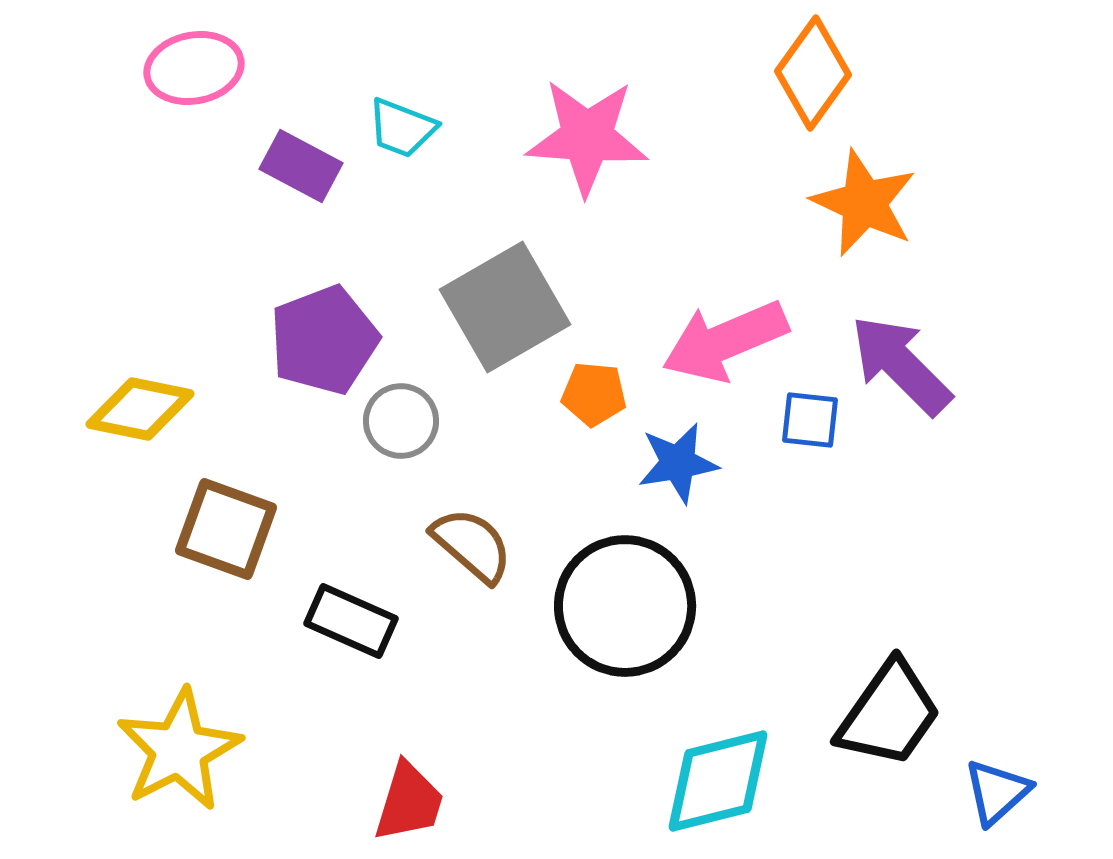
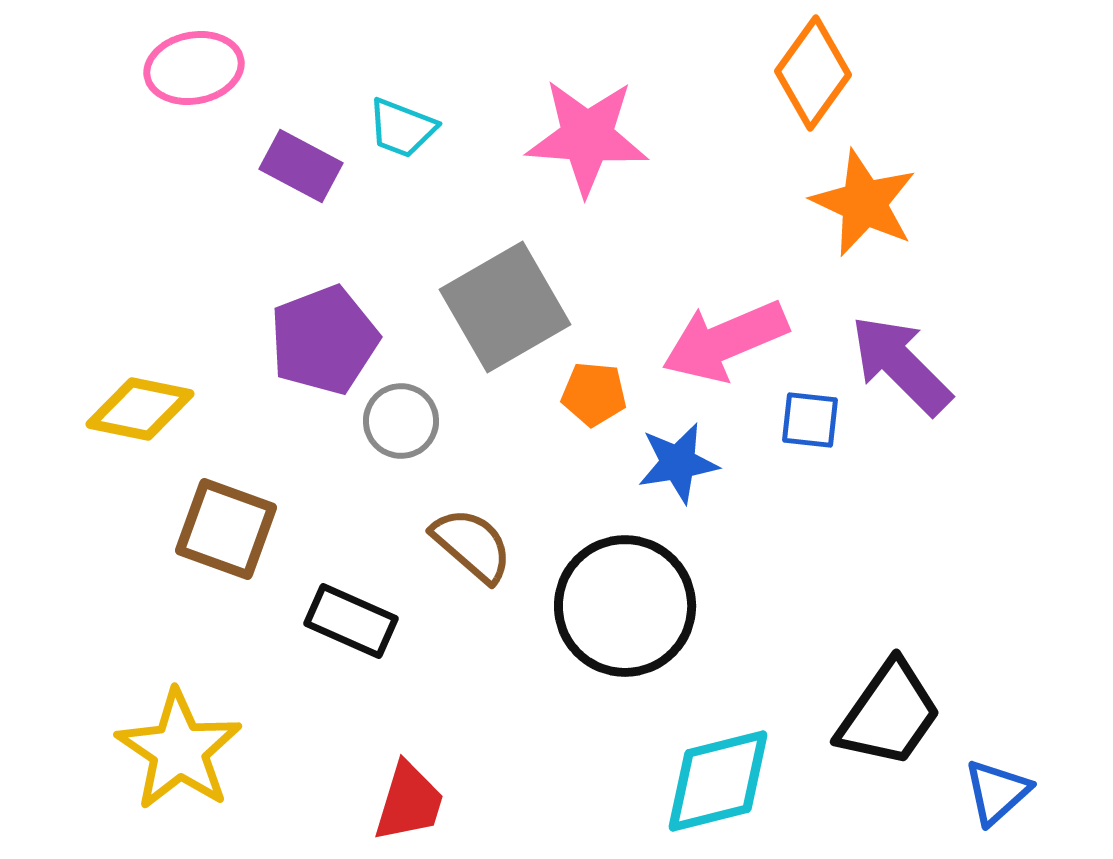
yellow star: rotated 11 degrees counterclockwise
